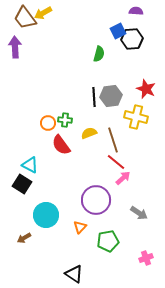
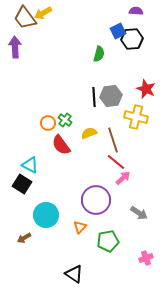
green cross: rotated 32 degrees clockwise
